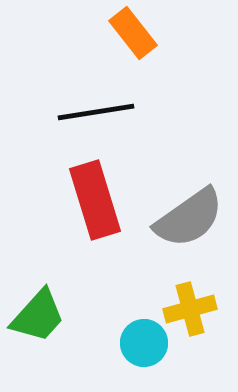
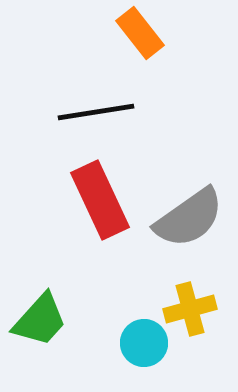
orange rectangle: moved 7 px right
red rectangle: moved 5 px right; rotated 8 degrees counterclockwise
green trapezoid: moved 2 px right, 4 px down
